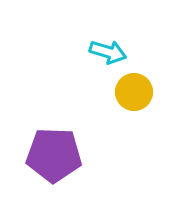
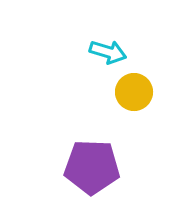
purple pentagon: moved 38 px right, 12 px down
